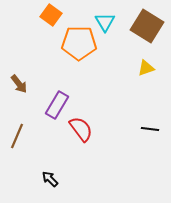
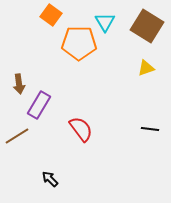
brown arrow: rotated 30 degrees clockwise
purple rectangle: moved 18 px left
brown line: rotated 35 degrees clockwise
